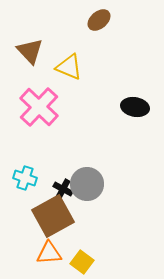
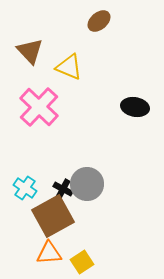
brown ellipse: moved 1 px down
cyan cross: moved 10 px down; rotated 15 degrees clockwise
yellow square: rotated 20 degrees clockwise
